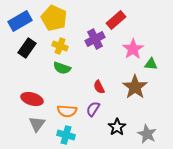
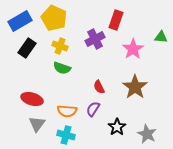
red rectangle: rotated 30 degrees counterclockwise
green triangle: moved 10 px right, 27 px up
